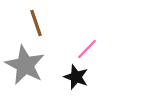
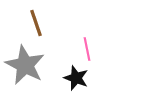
pink line: rotated 55 degrees counterclockwise
black star: moved 1 px down
